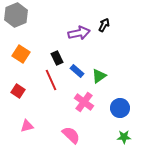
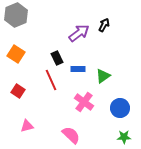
purple arrow: rotated 25 degrees counterclockwise
orange square: moved 5 px left
blue rectangle: moved 1 px right, 2 px up; rotated 40 degrees counterclockwise
green triangle: moved 4 px right
